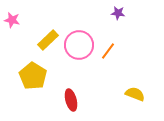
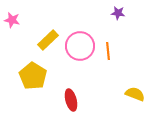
pink circle: moved 1 px right, 1 px down
orange line: rotated 42 degrees counterclockwise
